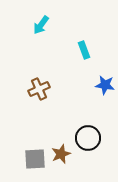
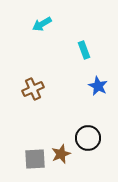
cyan arrow: moved 1 px right, 1 px up; rotated 24 degrees clockwise
blue star: moved 7 px left, 1 px down; rotated 18 degrees clockwise
brown cross: moved 6 px left
